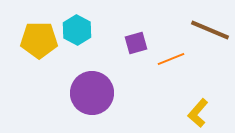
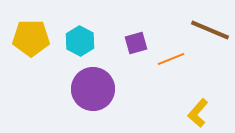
cyan hexagon: moved 3 px right, 11 px down
yellow pentagon: moved 8 px left, 2 px up
purple circle: moved 1 px right, 4 px up
